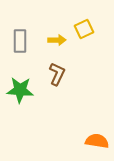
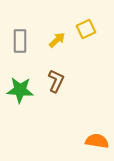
yellow square: moved 2 px right
yellow arrow: rotated 42 degrees counterclockwise
brown L-shape: moved 1 px left, 7 px down
